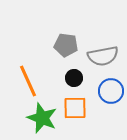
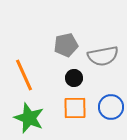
gray pentagon: rotated 20 degrees counterclockwise
orange line: moved 4 px left, 6 px up
blue circle: moved 16 px down
green star: moved 13 px left
